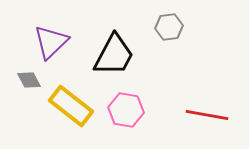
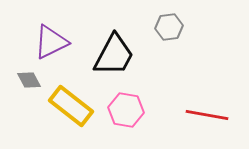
purple triangle: rotated 18 degrees clockwise
